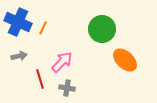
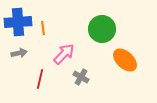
blue cross: rotated 28 degrees counterclockwise
orange line: rotated 32 degrees counterclockwise
gray arrow: moved 3 px up
pink arrow: moved 2 px right, 8 px up
red line: rotated 30 degrees clockwise
gray cross: moved 14 px right, 11 px up; rotated 21 degrees clockwise
